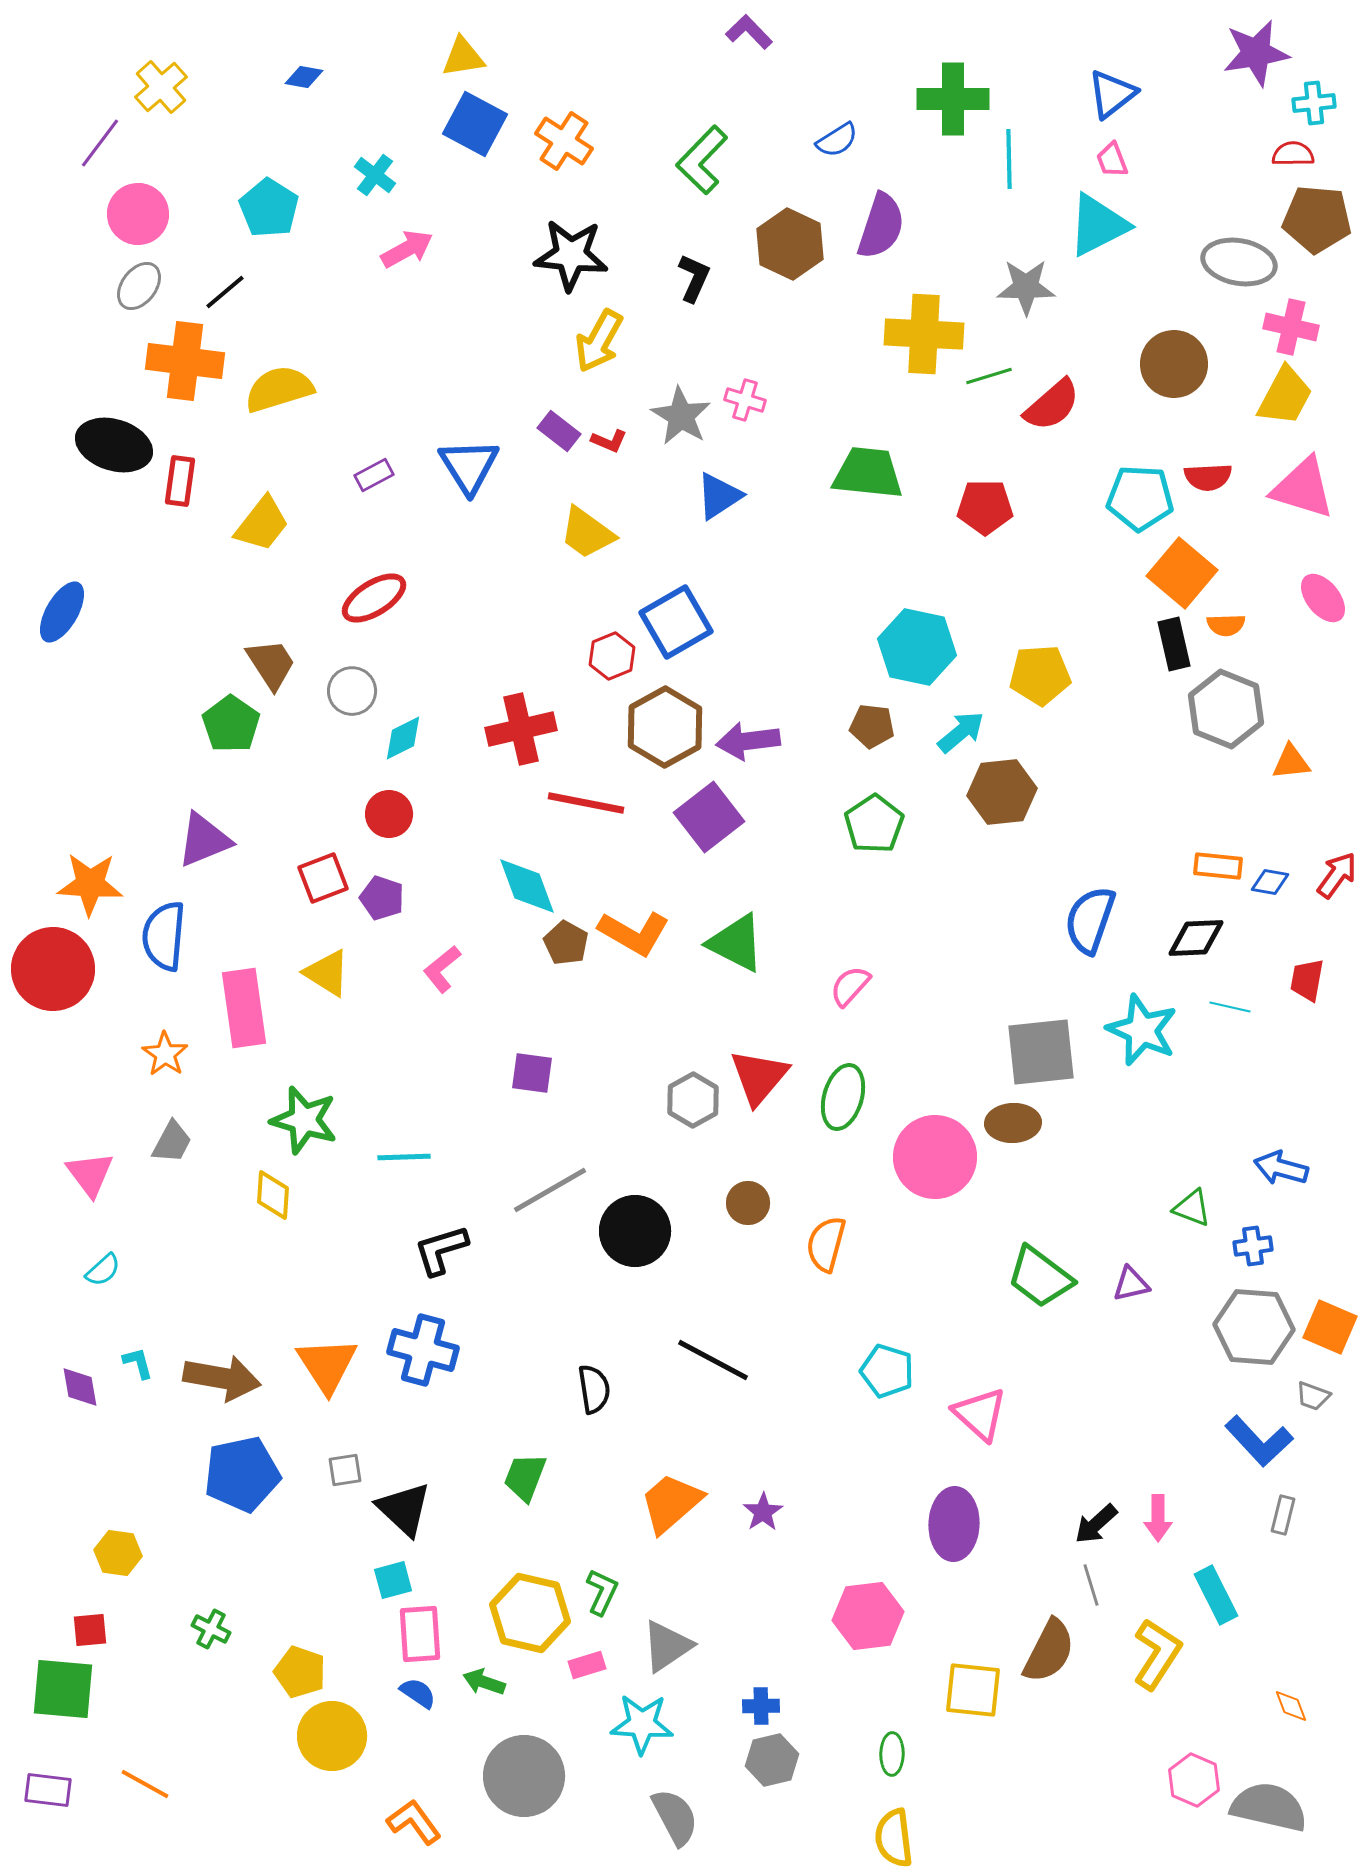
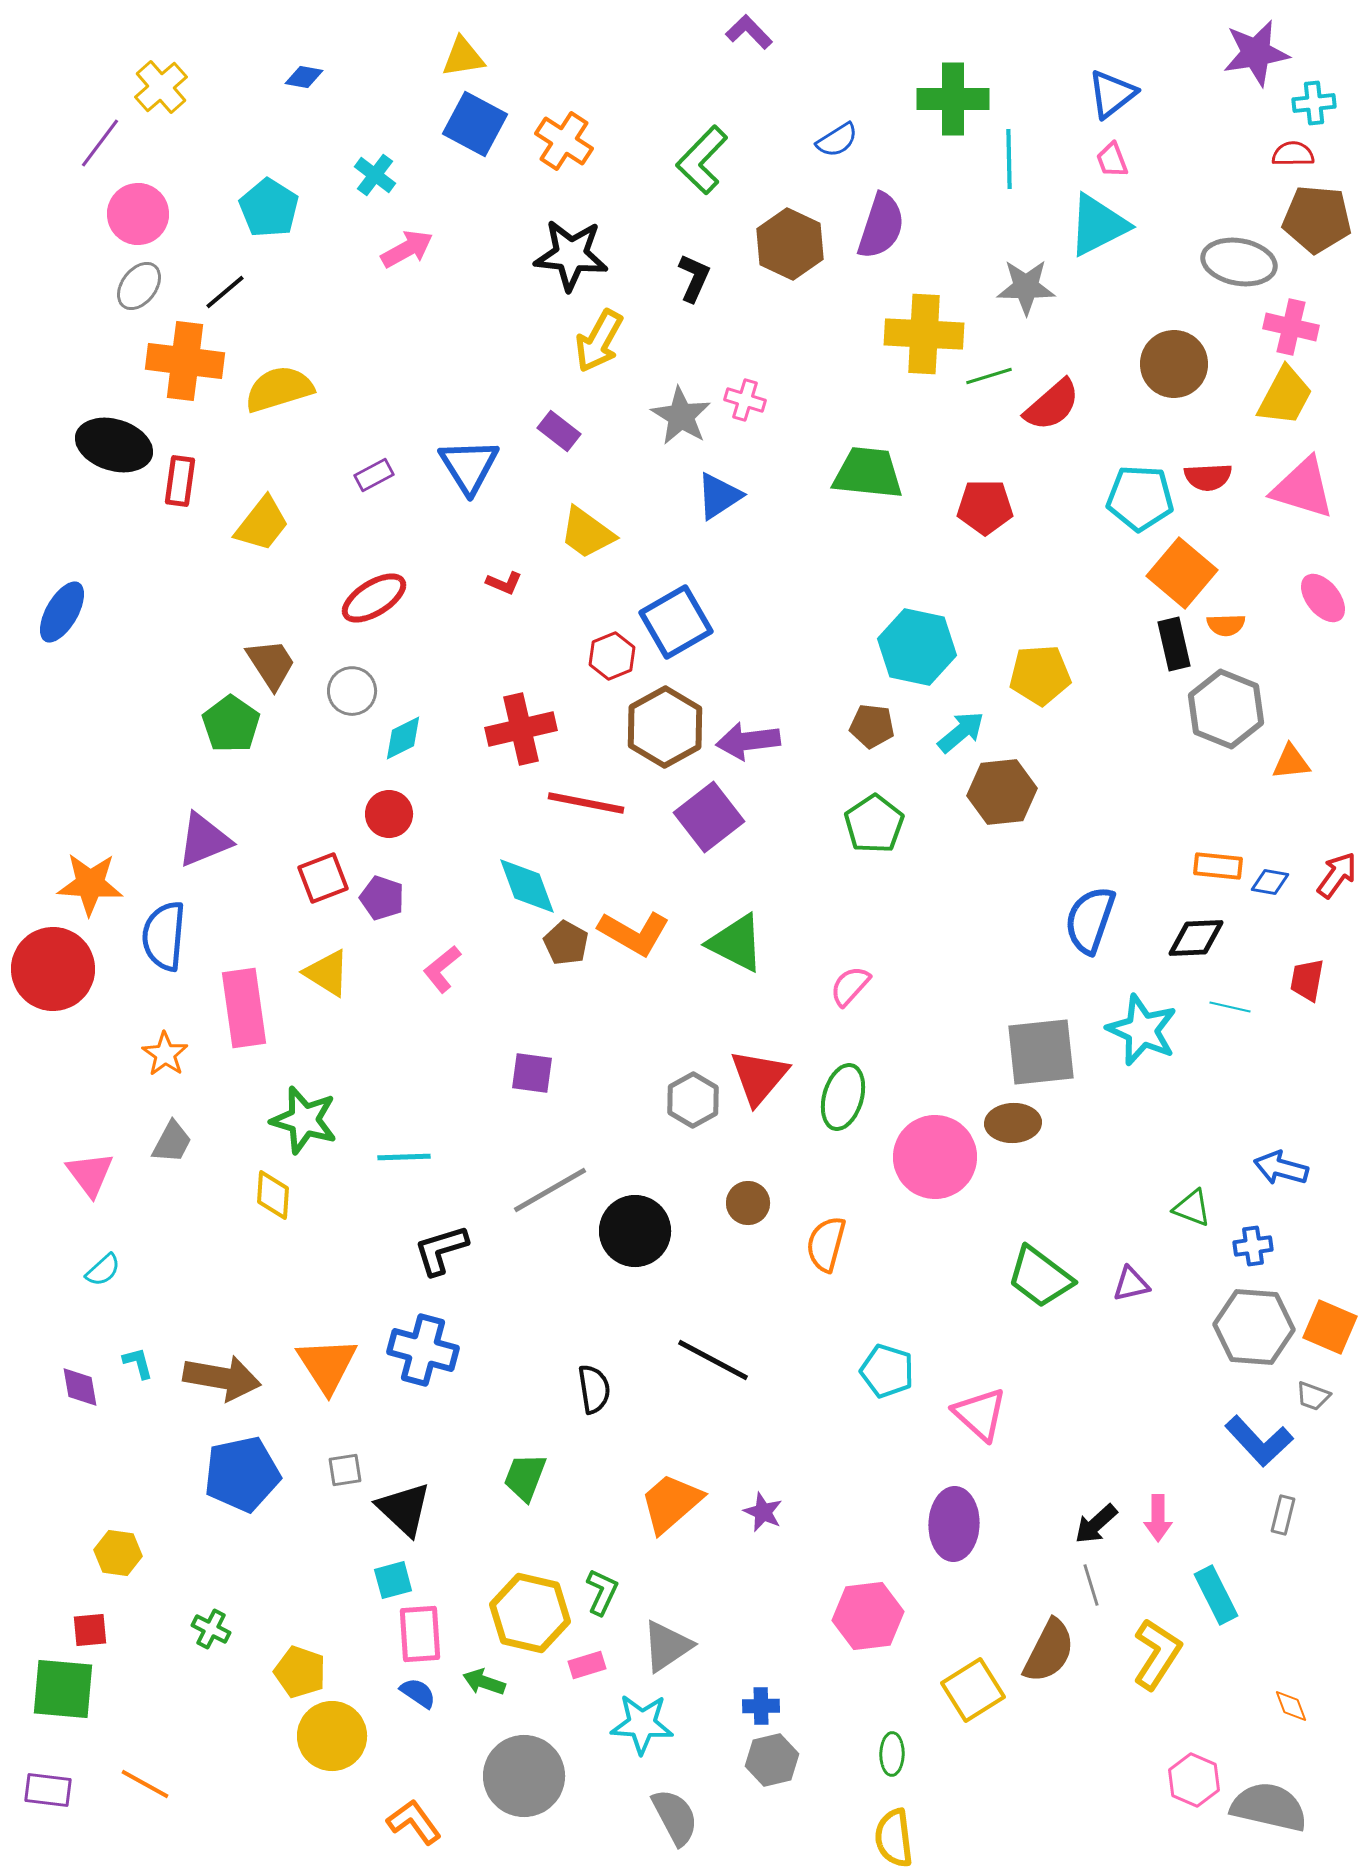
red L-shape at (609, 441): moved 105 px left, 142 px down
purple star at (763, 1512): rotated 15 degrees counterclockwise
yellow square at (973, 1690): rotated 38 degrees counterclockwise
